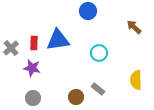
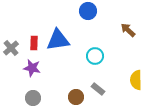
brown arrow: moved 6 px left, 3 px down
cyan circle: moved 4 px left, 3 px down
